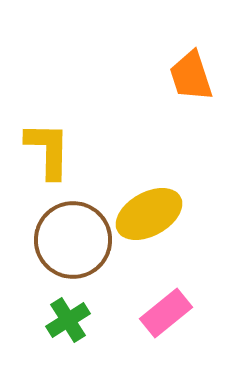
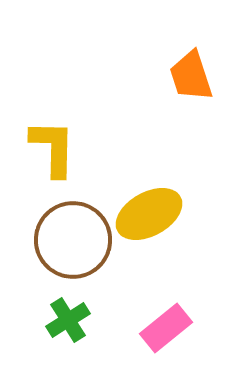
yellow L-shape: moved 5 px right, 2 px up
pink rectangle: moved 15 px down
